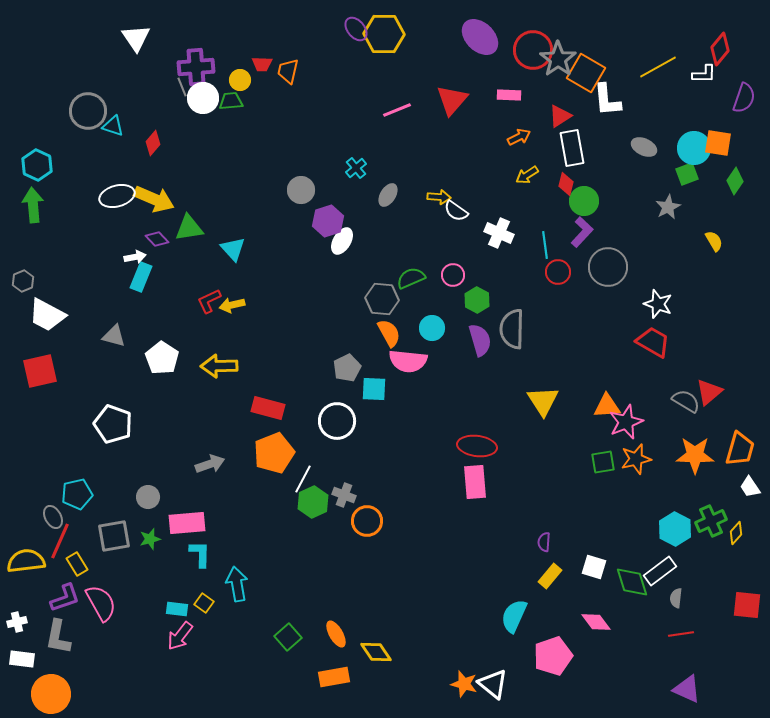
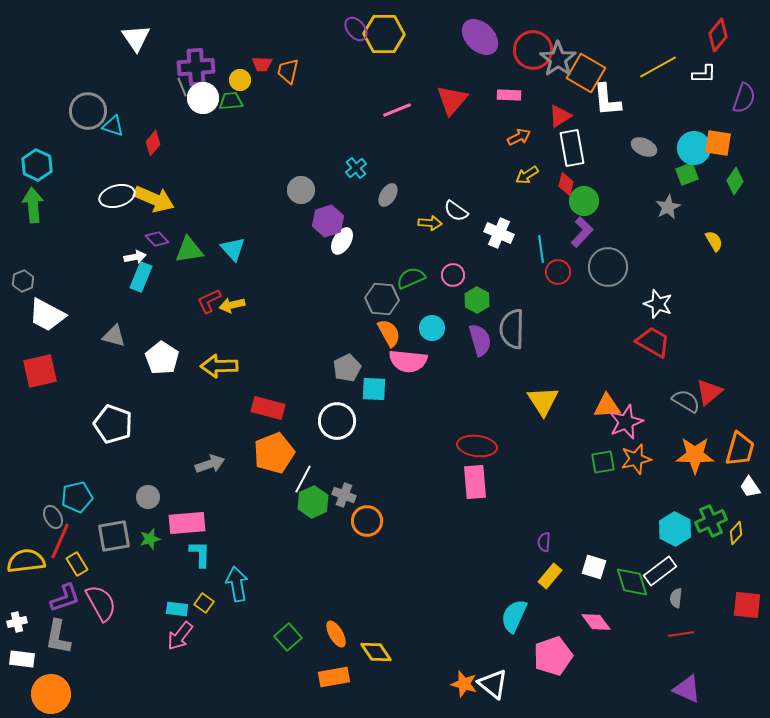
red diamond at (720, 49): moved 2 px left, 14 px up
yellow arrow at (439, 197): moved 9 px left, 26 px down
green triangle at (189, 228): moved 22 px down
cyan line at (545, 245): moved 4 px left, 4 px down
cyan pentagon at (77, 494): moved 3 px down
